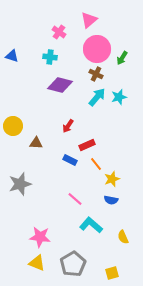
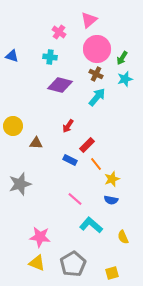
cyan star: moved 6 px right, 18 px up
red rectangle: rotated 21 degrees counterclockwise
